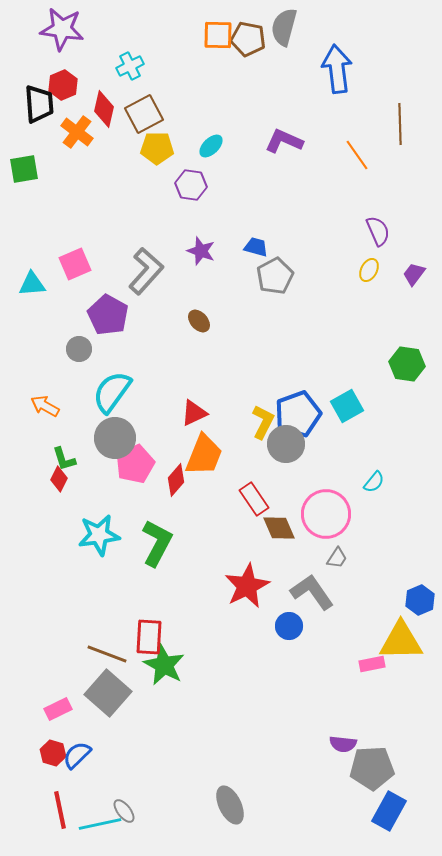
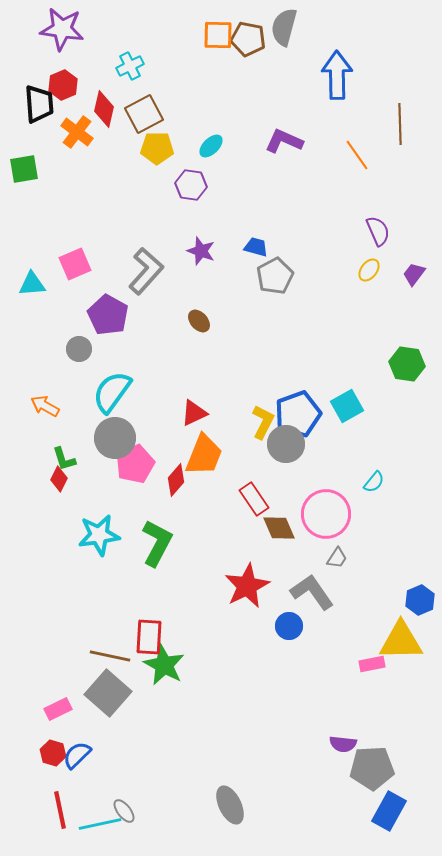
blue arrow at (337, 69): moved 6 px down; rotated 6 degrees clockwise
yellow ellipse at (369, 270): rotated 10 degrees clockwise
brown line at (107, 654): moved 3 px right, 2 px down; rotated 9 degrees counterclockwise
